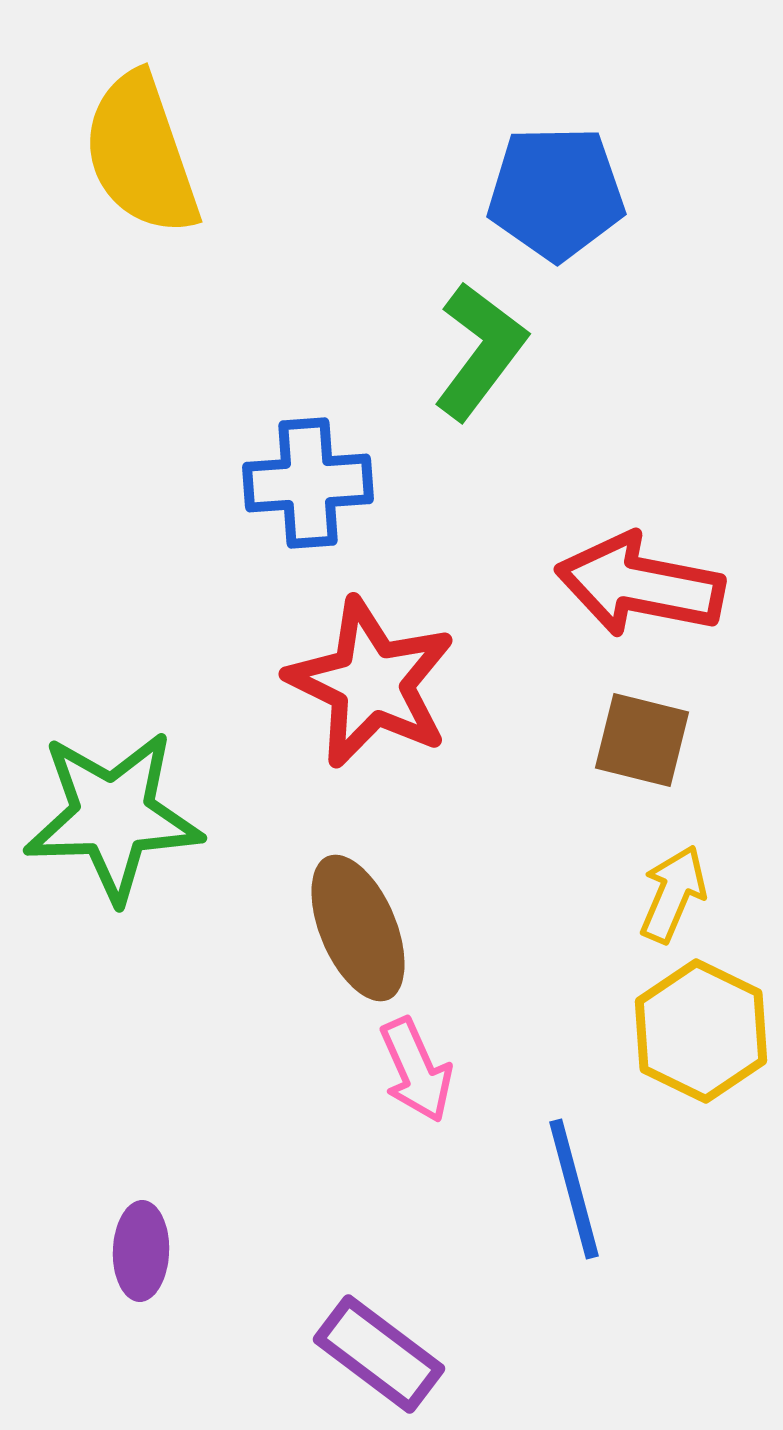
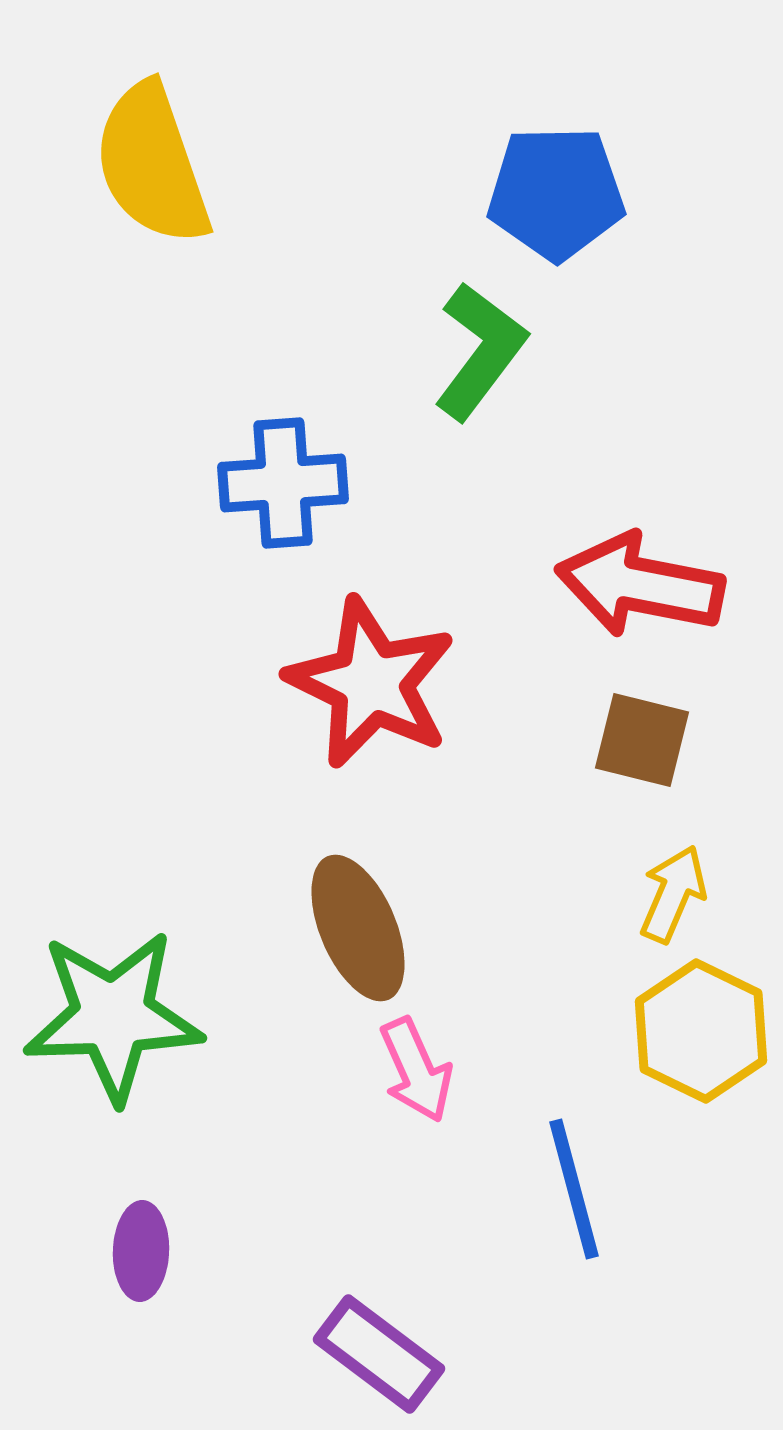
yellow semicircle: moved 11 px right, 10 px down
blue cross: moved 25 px left
green star: moved 200 px down
